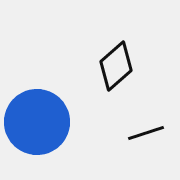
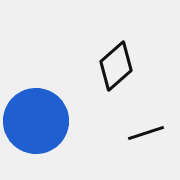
blue circle: moved 1 px left, 1 px up
